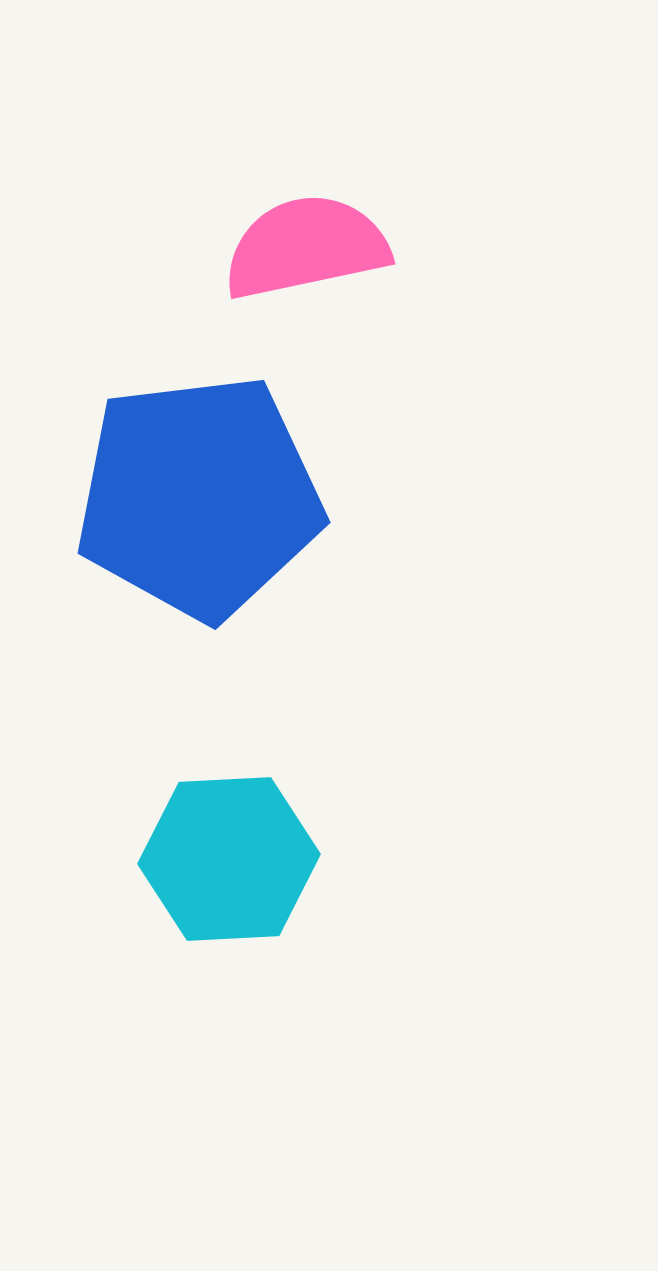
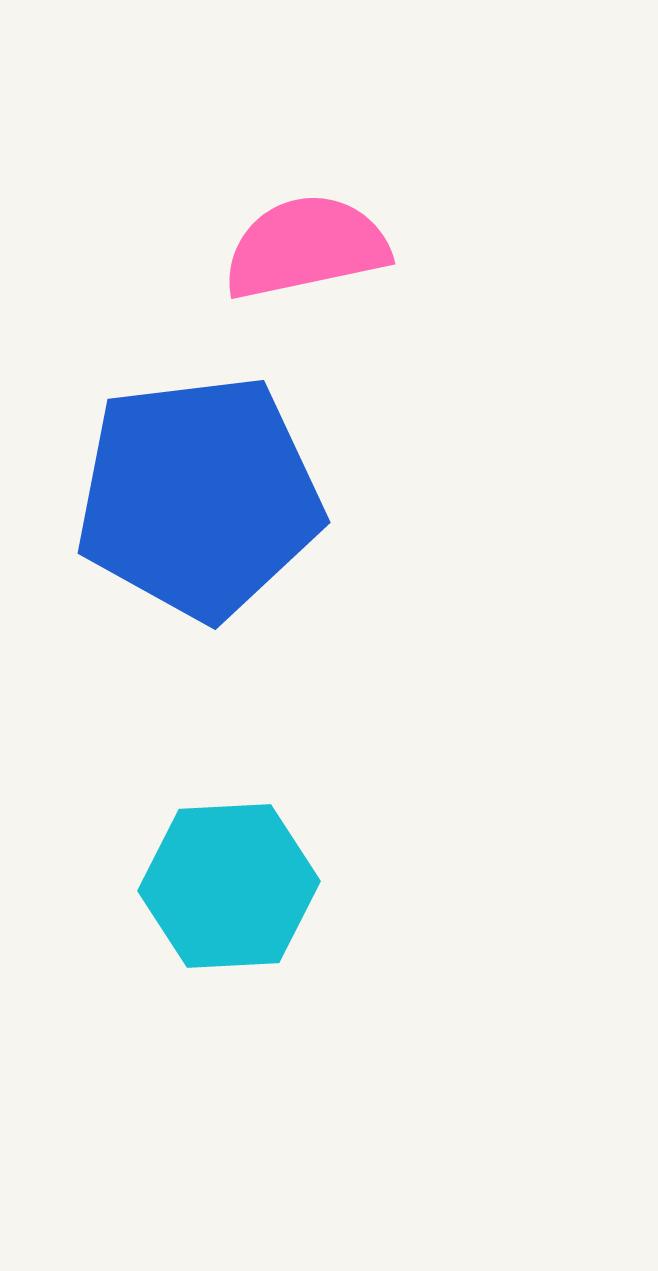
cyan hexagon: moved 27 px down
